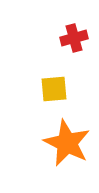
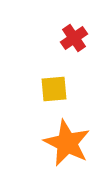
red cross: rotated 20 degrees counterclockwise
